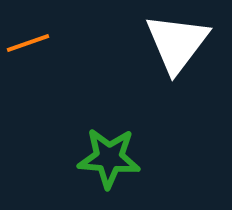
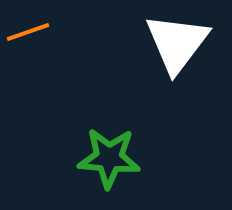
orange line: moved 11 px up
